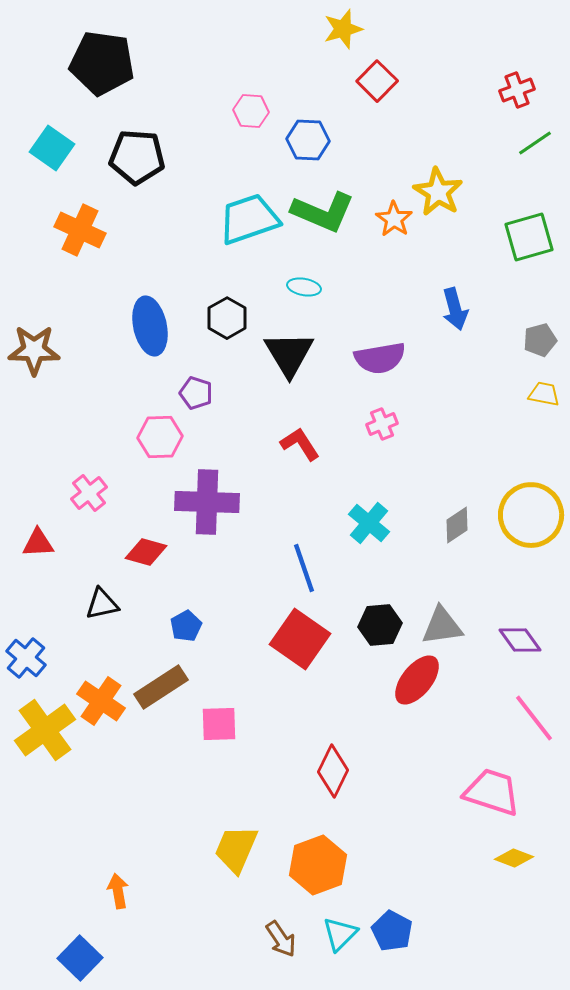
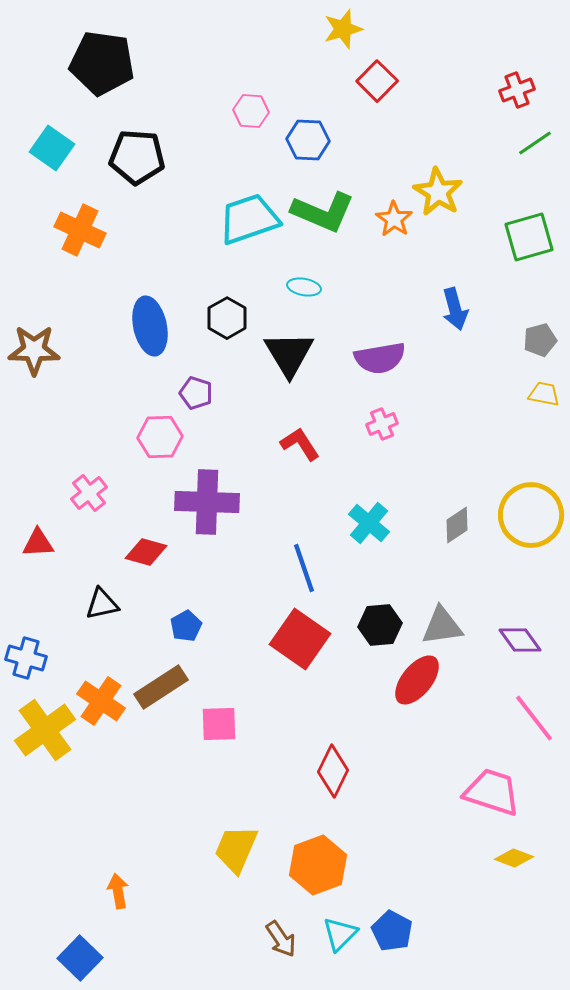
blue cross at (26, 658): rotated 24 degrees counterclockwise
